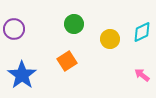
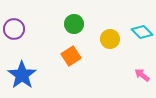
cyan diamond: rotated 70 degrees clockwise
orange square: moved 4 px right, 5 px up
